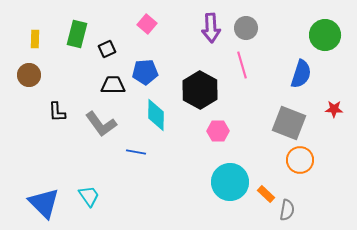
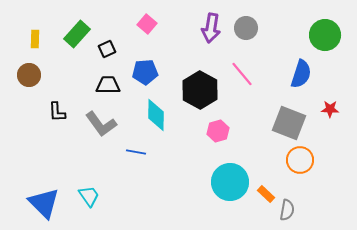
purple arrow: rotated 12 degrees clockwise
green rectangle: rotated 28 degrees clockwise
pink line: moved 9 px down; rotated 24 degrees counterclockwise
black trapezoid: moved 5 px left
red star: moved 4 px left
pink hexagon: rotated 15 degrees counterclockwise
